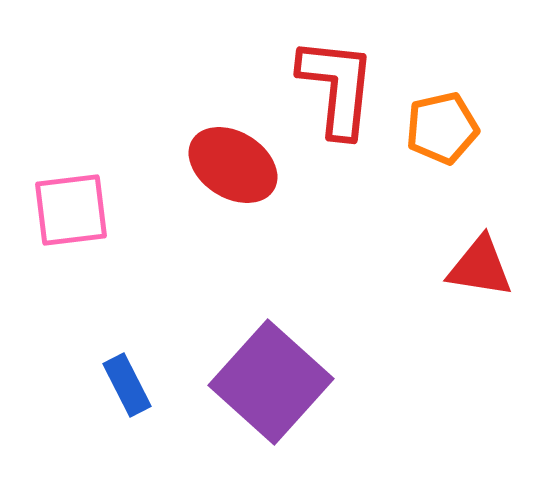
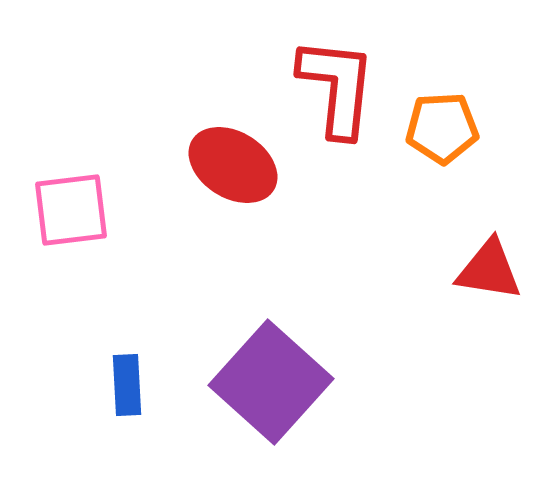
orange pentagon: rotated 10 degrees clockwise
red triangle: moved 9 px right, 3 px down
blue rectangle: rotated 24 degrees clockwise
